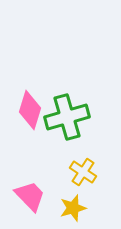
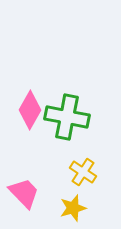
pink diamond: rotated 12 degrees clockwise
green cross: rotated 27 degrees clockwise
pink trapezoid: moved 6 px left, 3 px up
